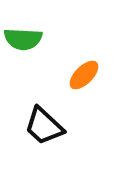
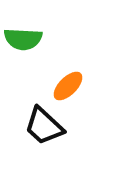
orange ellipse: moved 16 px left, 11 px down
